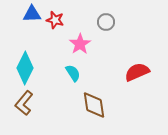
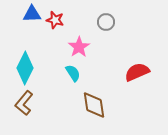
pink star: moved 1 px left, 3 px down
